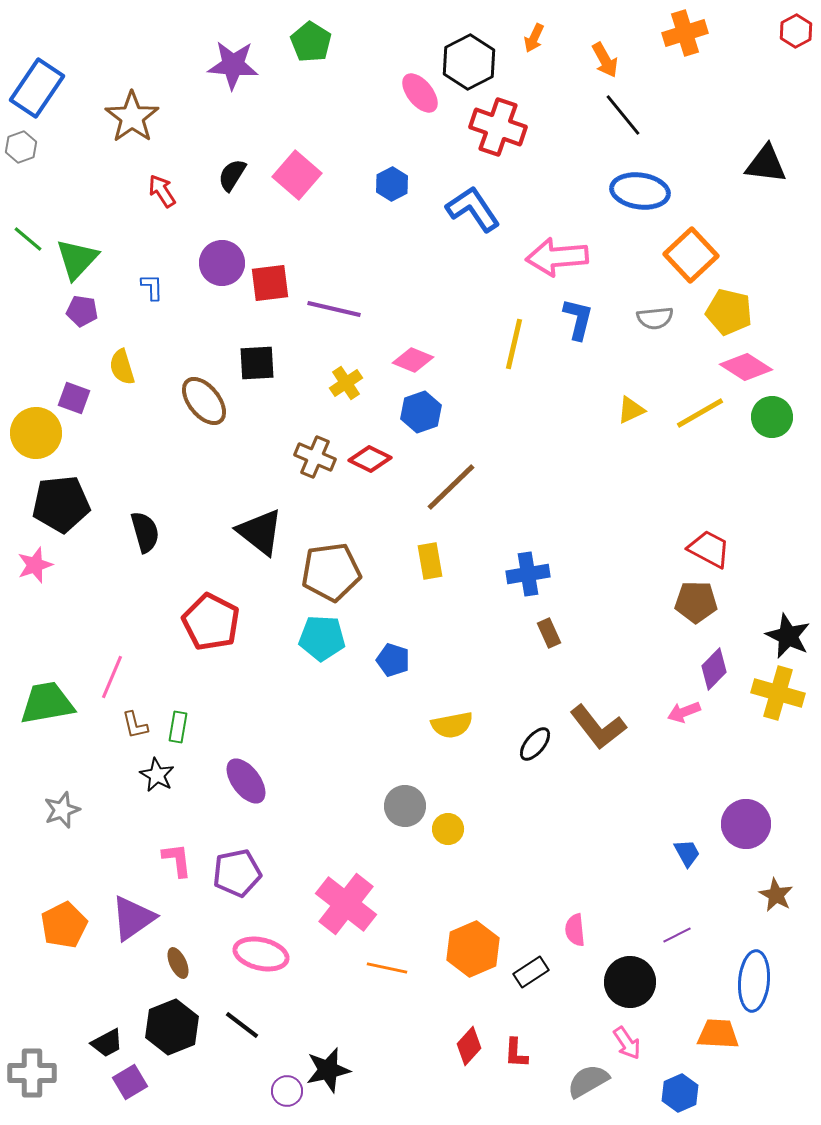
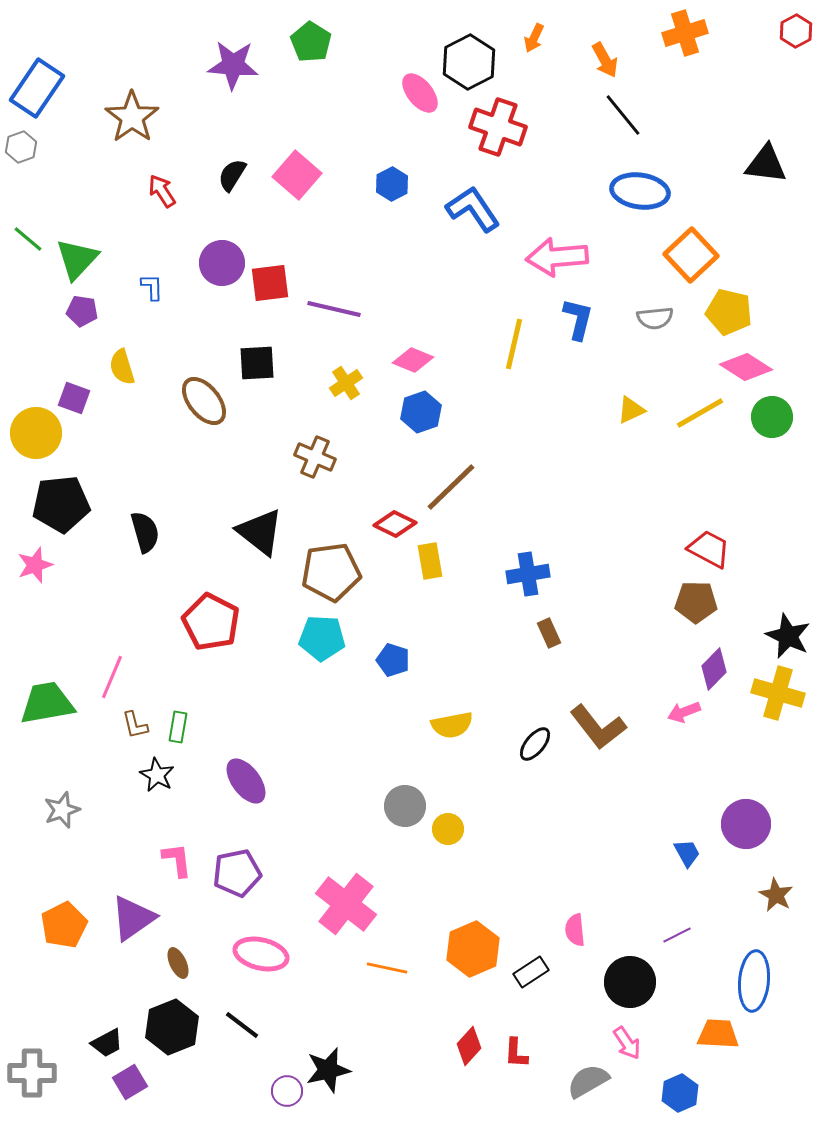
red diamond at (370, 459): moved 25 px right, 65 px down
